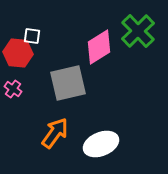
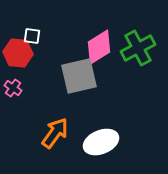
green cross: moved 17 px down; rotated 16 degrees clockwise
gray square: moved 11 px right, 7 px up
pink cross: moved 1 px up
white ellipse: moved 2 px up
